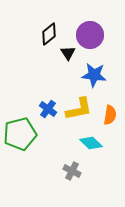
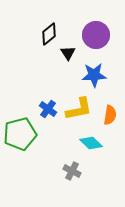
purple circle: moved 6 px right
blue star: rotated 10 degrees counterclockwise
